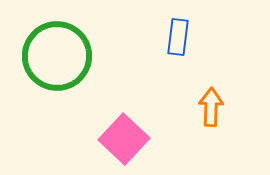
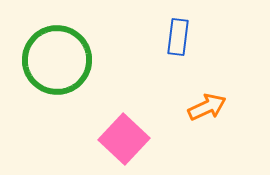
green circle: moved 4 px down
orange arrow: moved 4 px left; rotated 63 degrees clockwise
